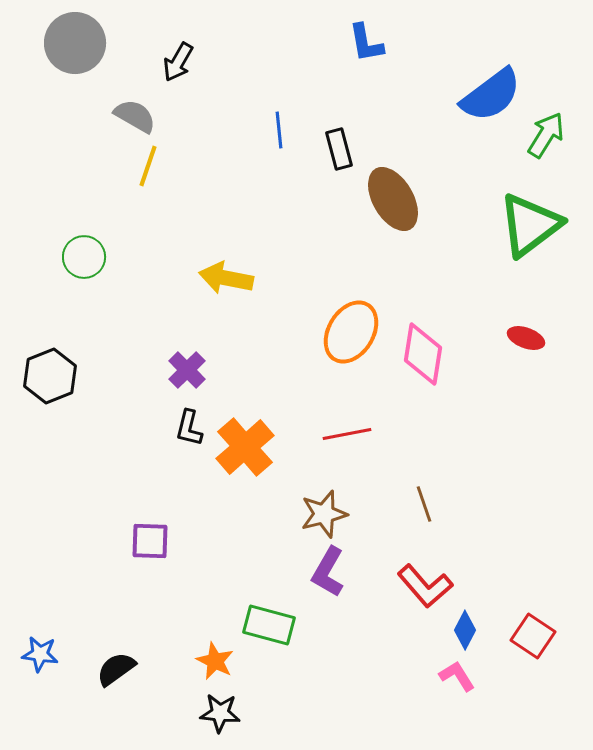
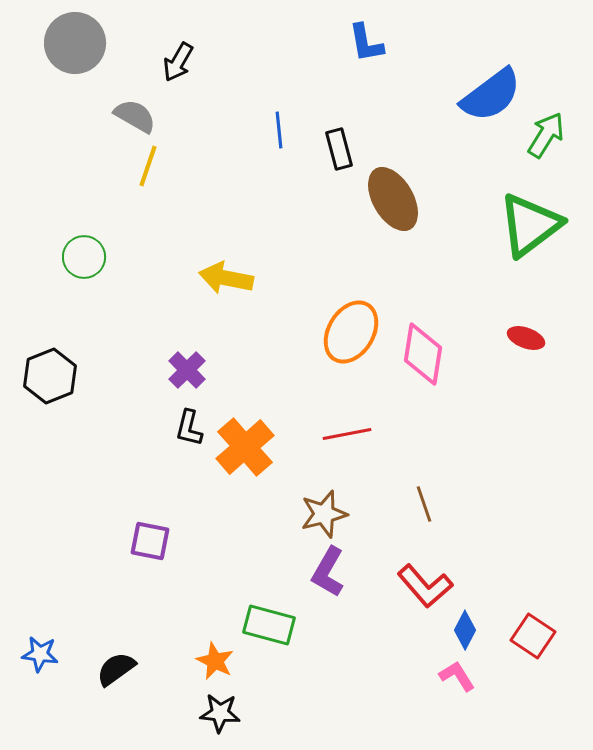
purple square: rotated 9 degrees clockwise
